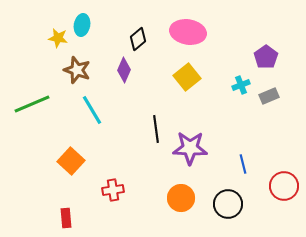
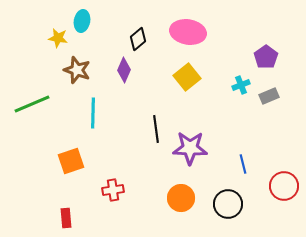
cyan ellipse: moved 4 px up
cyan line: moved 1 px right, 3 px down; rotated 32 degrees clockwise
orange square: rotated 28 degrees clockwise
